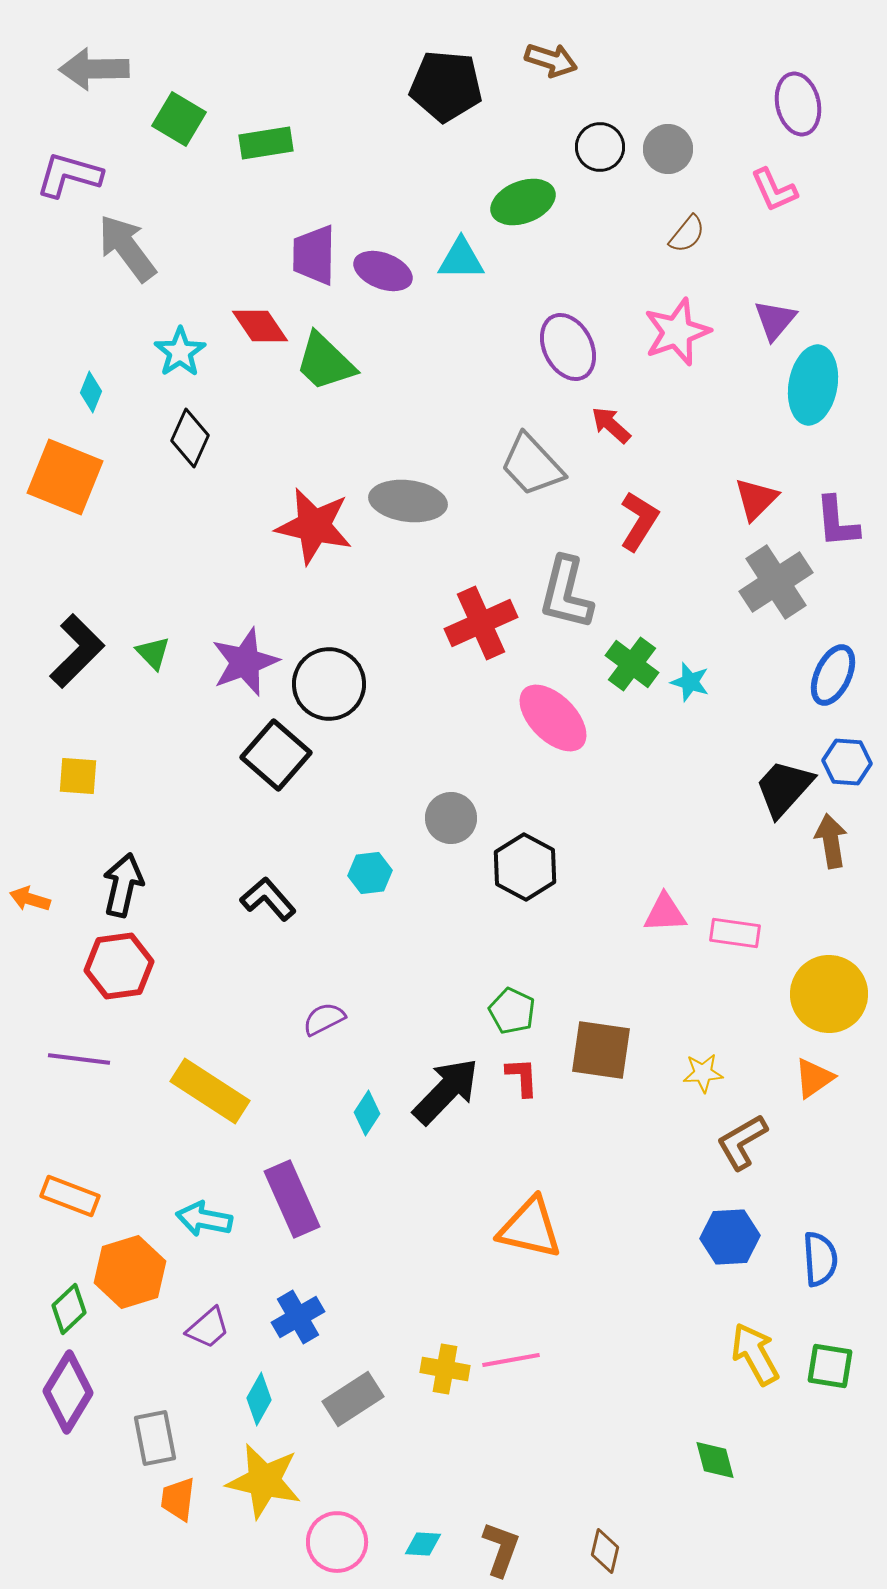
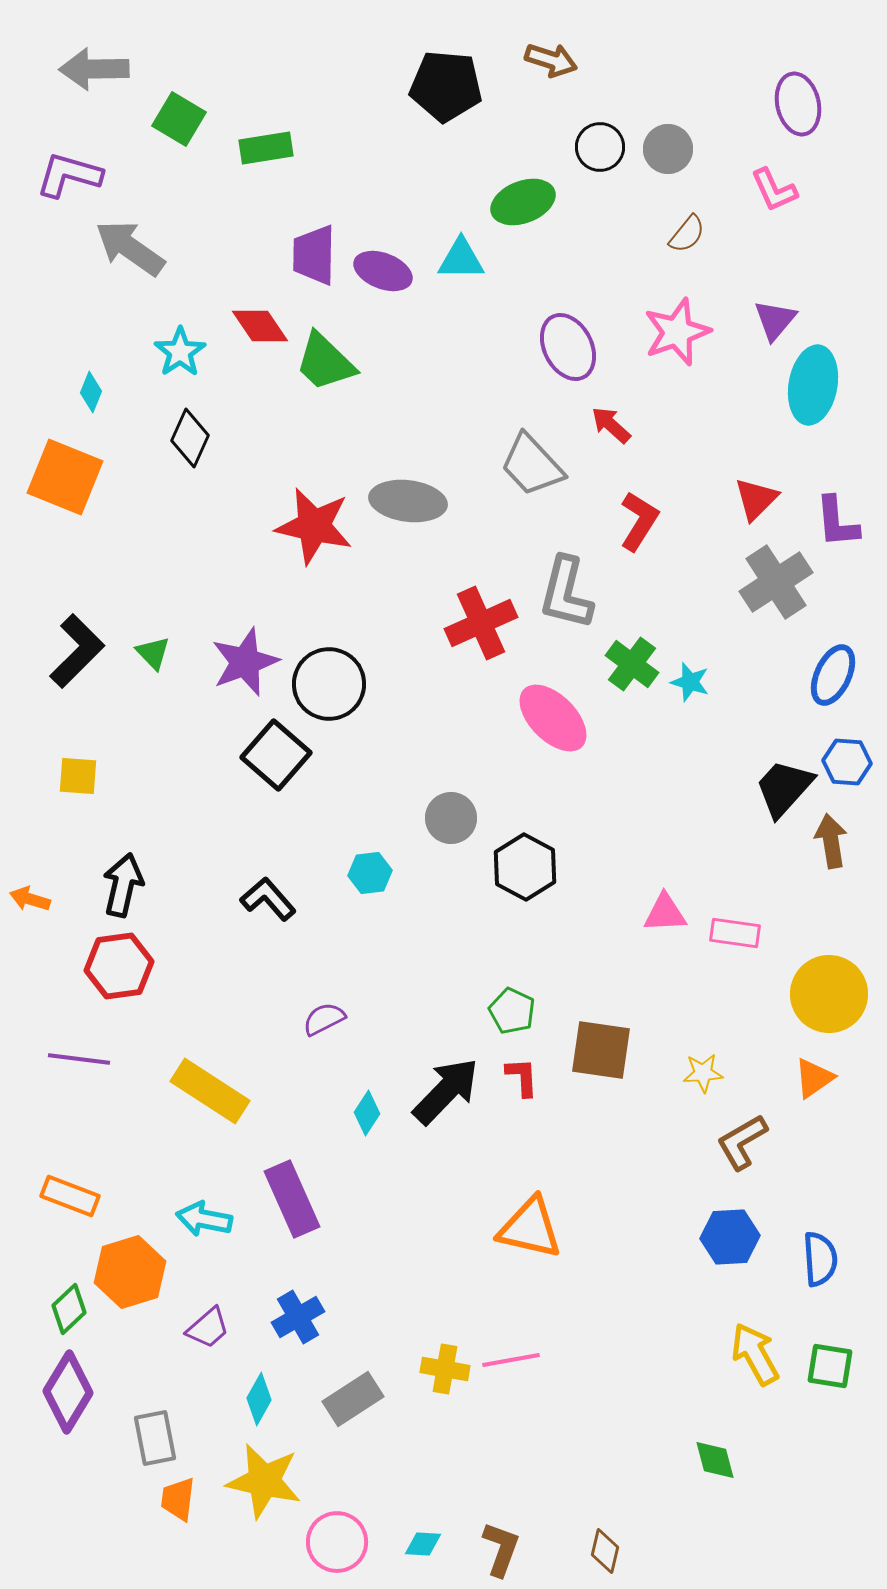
green rectangle at (266, 143): moved 5 px down
gray arrow at (127, 248): moved 3 px right; rotated 18 degrees counterclockwise
